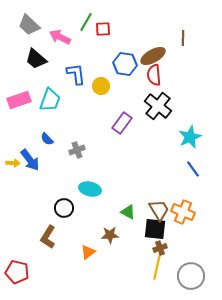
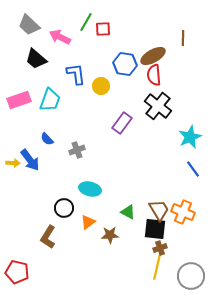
orange triangle: moved 30 px up
